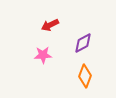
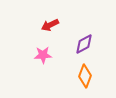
purple diamond: moved 1 px right, 1 px down
